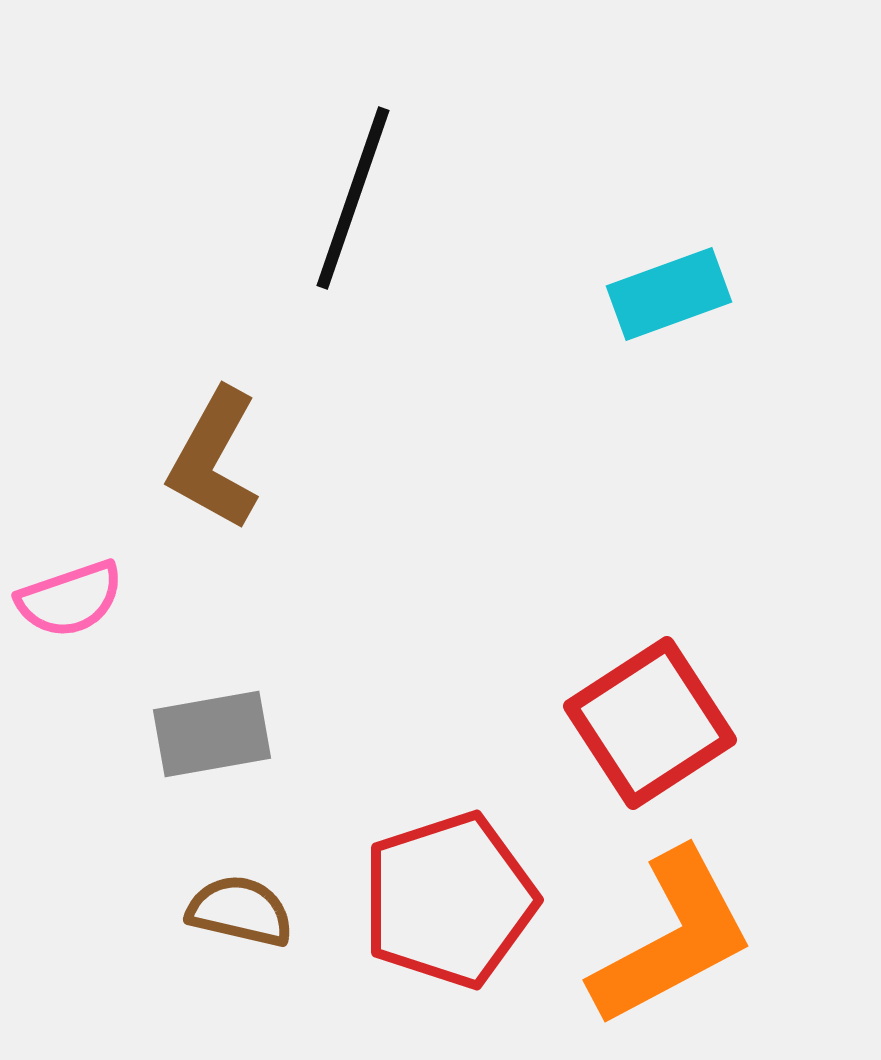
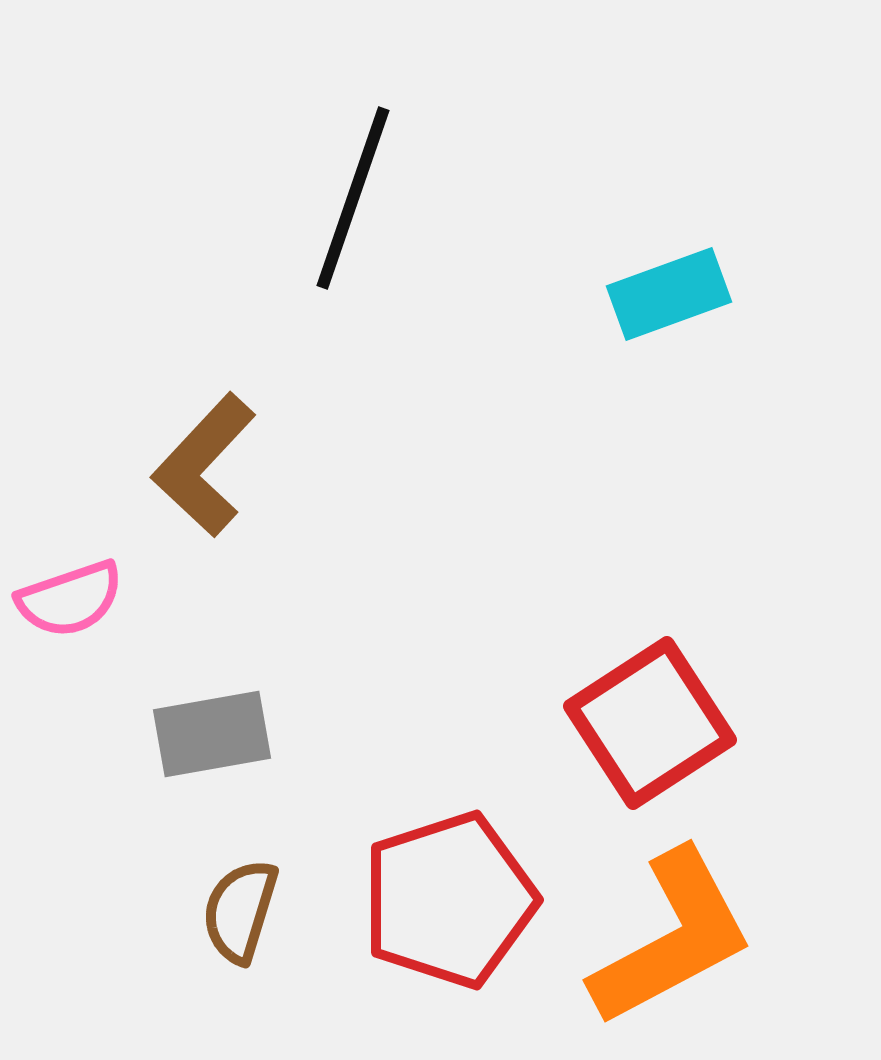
brown L-shape: moved 10 px left, 6 px down; rotated 14 degrees clockwise
brown semicircle: rotated 86 degrees counterclockwise
